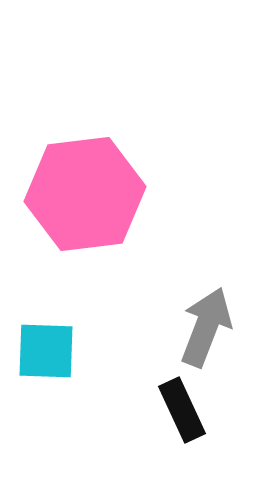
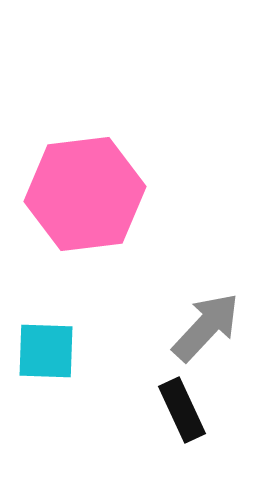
gray arrow: rotated 22 degrees clockwise
